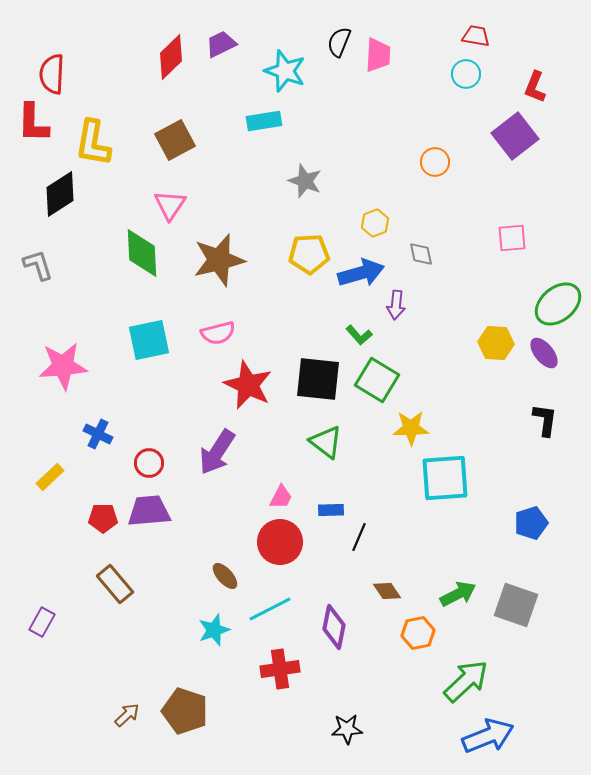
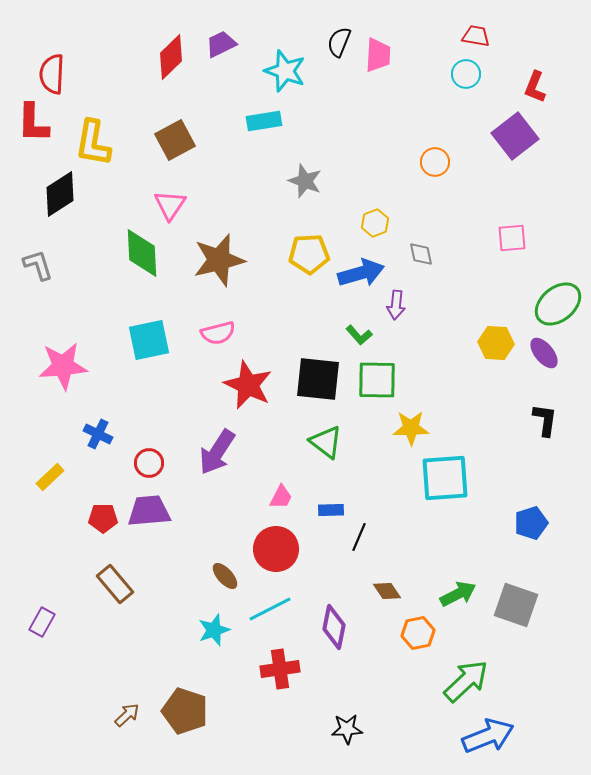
green square at (377, 380): rotated 30 degrees counterclockwise
red circle at (280, 542): moved 4 px left, 7 px down
